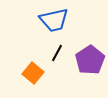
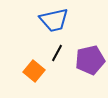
purple pentagon: rotated 20 degrees clockwise
orange square: moved 1 px right, 2 px up
